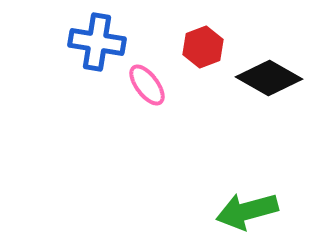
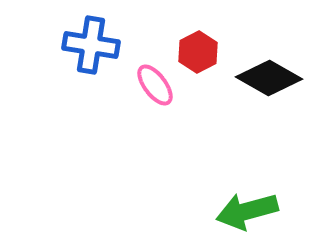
blue cross: moved 6 px left, 3 px down
red hexagon: moved 5 px left, 5 px down; rotated 6 degrees counterclockwise
pink ellipse: moved 8 px right
